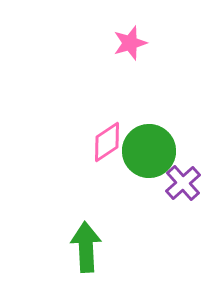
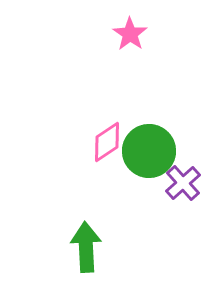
pink star: moved 9 px up; rotated 20 degrees counterclockwise
